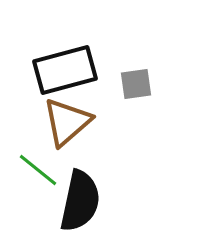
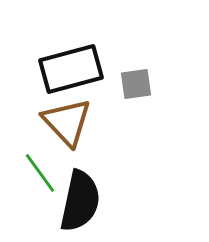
black rectangle: moved 6 px right, 1 px up
brown triangle: rotated 32 degrees counterclockwise
green line: moved 2 px right, 3 px down; rotated 15 degrees clockwise
